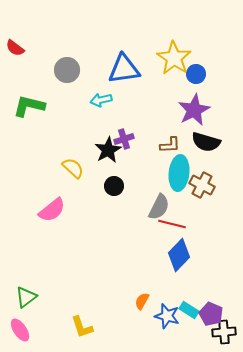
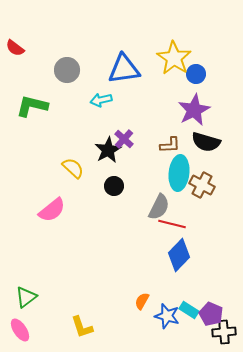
green L-shape: moved 3 px right
purple cross: rotated 30 degrees counterclockwise
